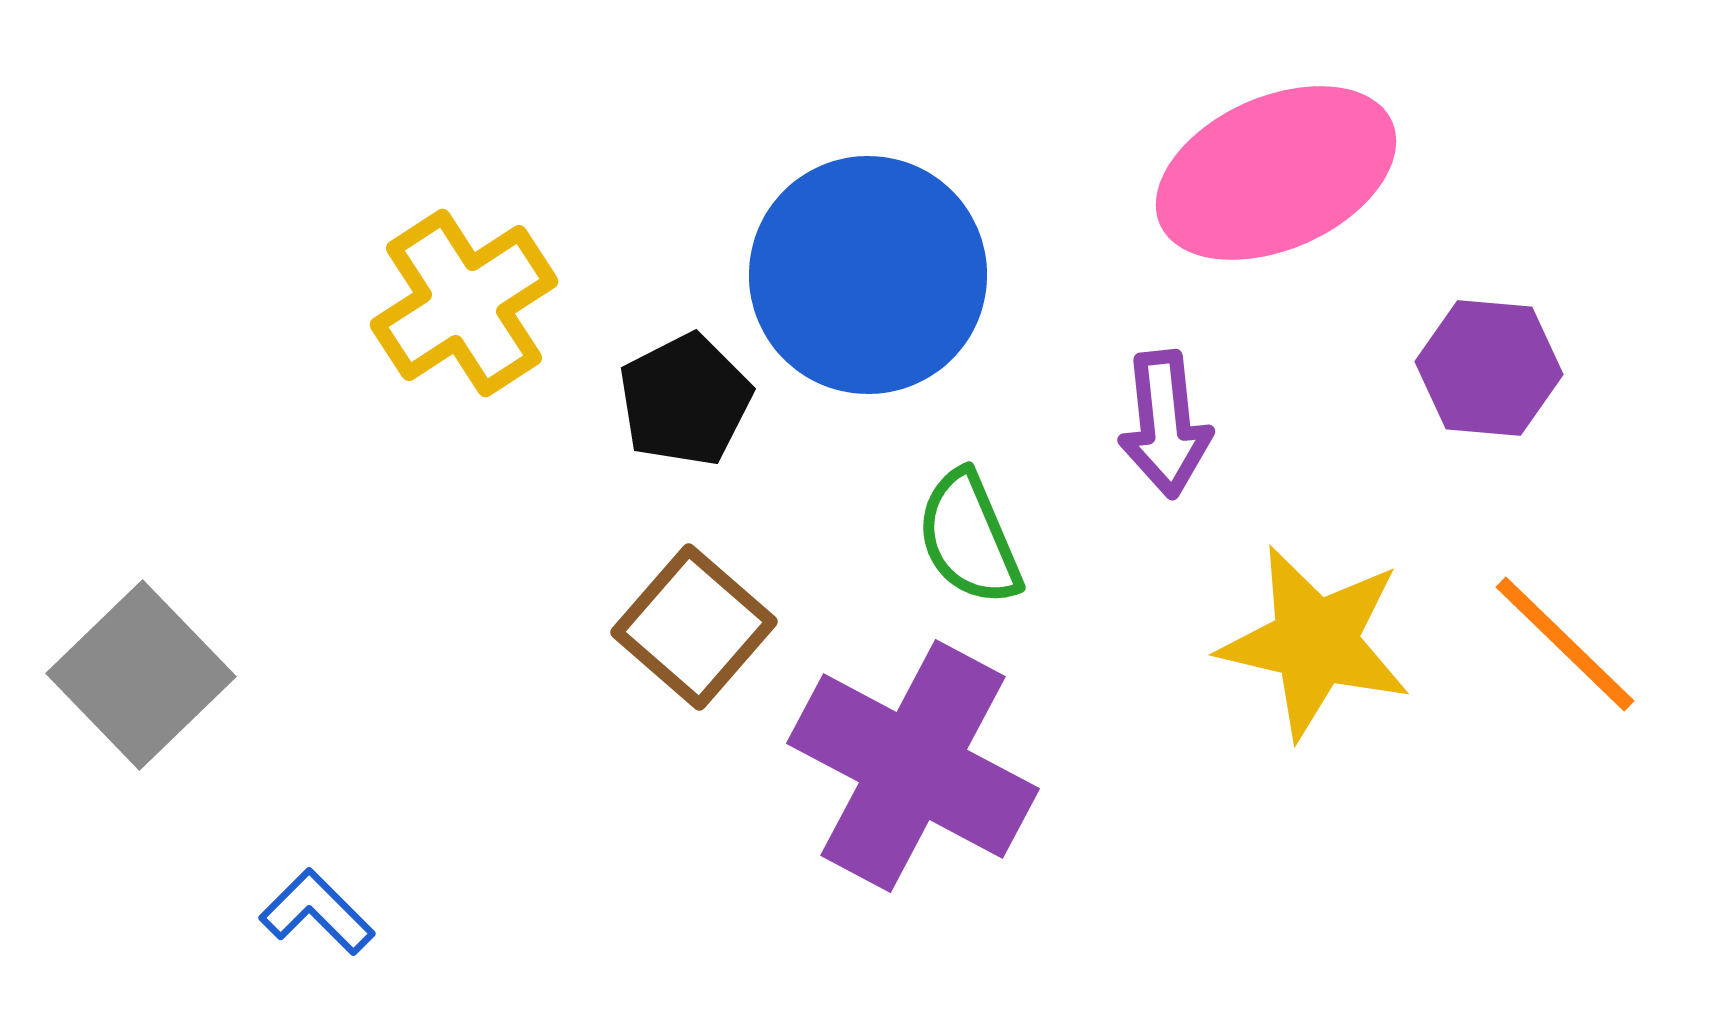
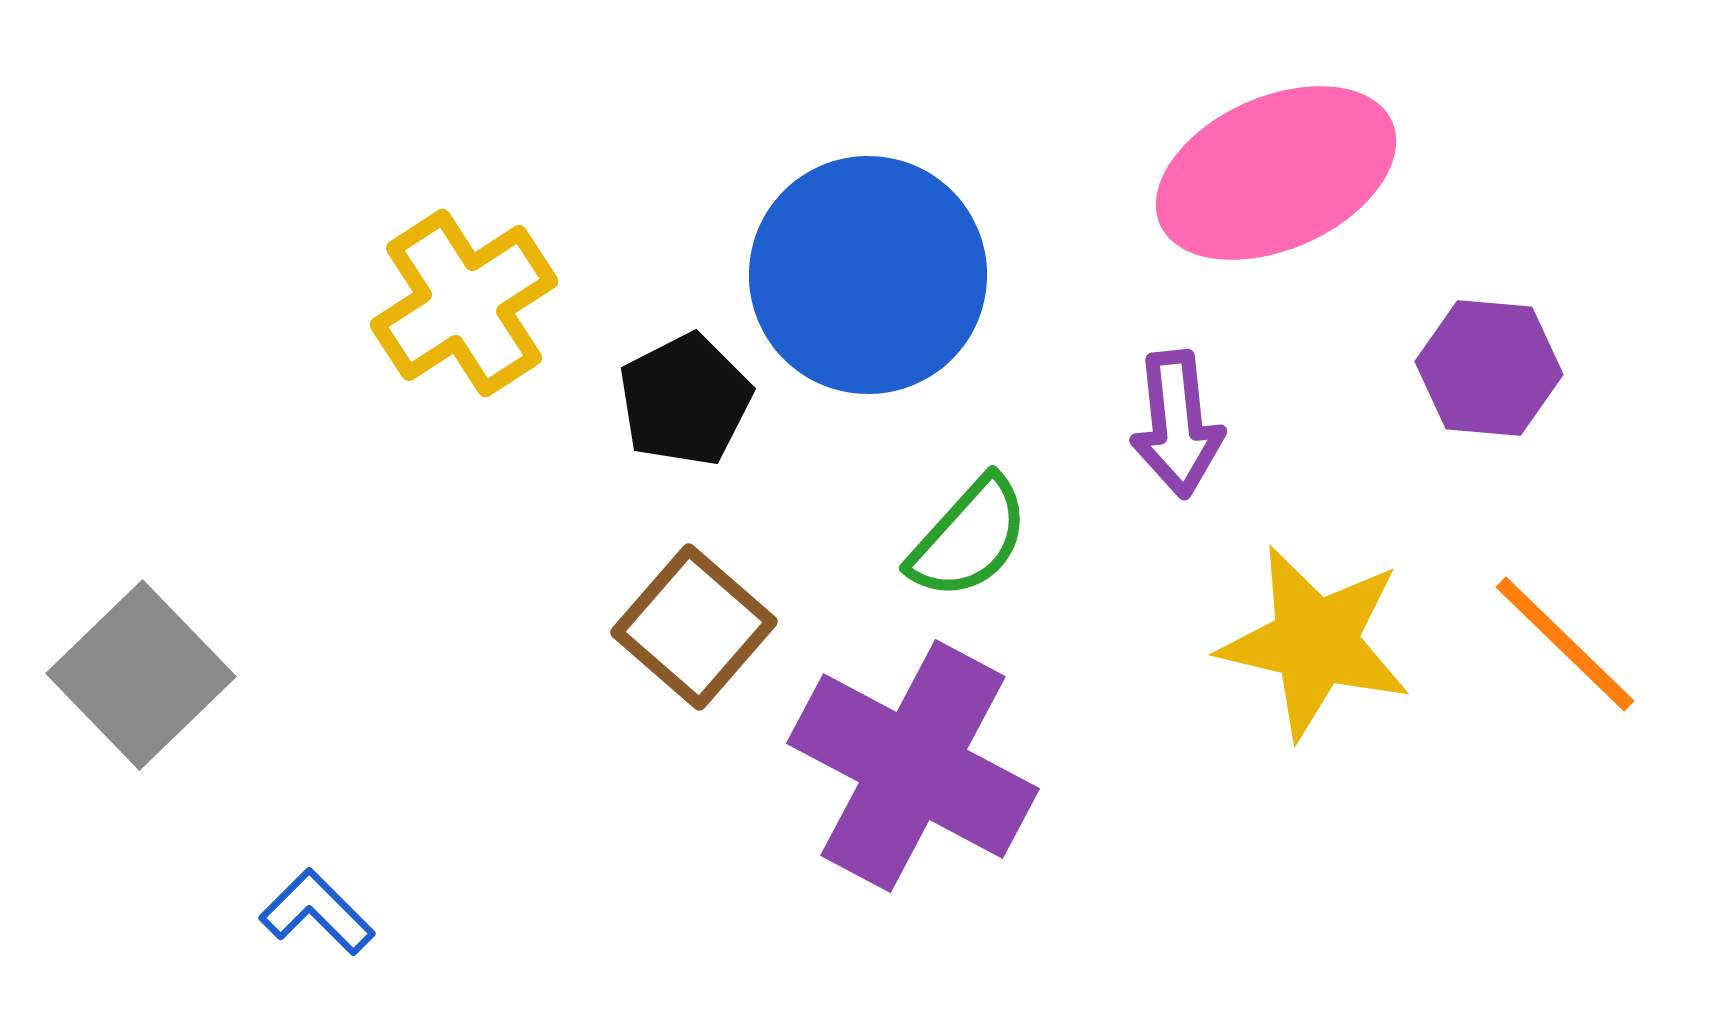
purple arrow: moved 12 px right
green semicircle: rotated 115 degrees counterclockwise
